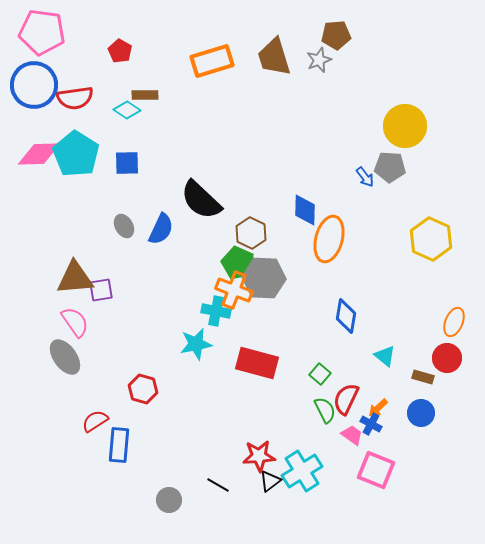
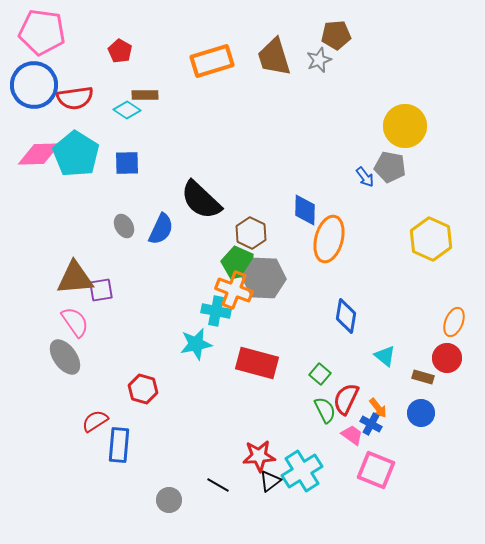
gray pentagon at (390, 167): rotated 8 degrees clockwise
orange arrow at (378, 408): rotated 85 degrees counterclockwise
